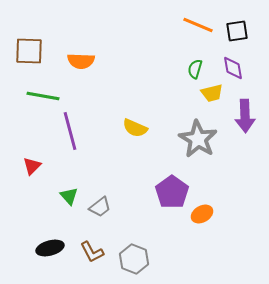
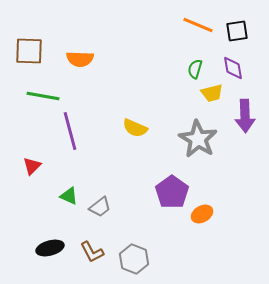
orange semicircle: moved 1 px left, 2 px up
green triangle: rotated 24 degrees counterclockwise
